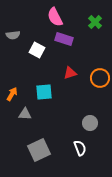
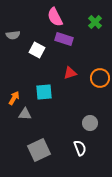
orange arrow: moved 2 px right, 4 px down
